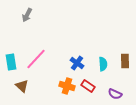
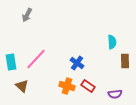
cyan semicircle: moved 9 px right, 22 px up
purple semicircle: rotated 32 degrees counterclockwise
